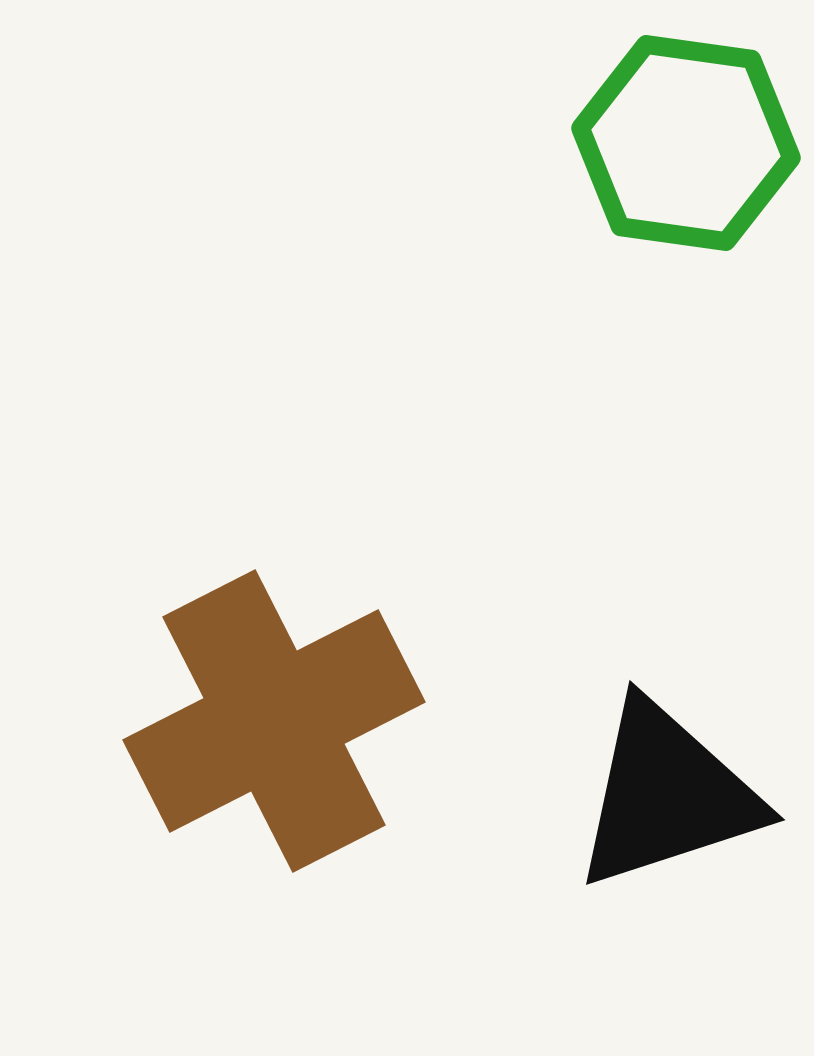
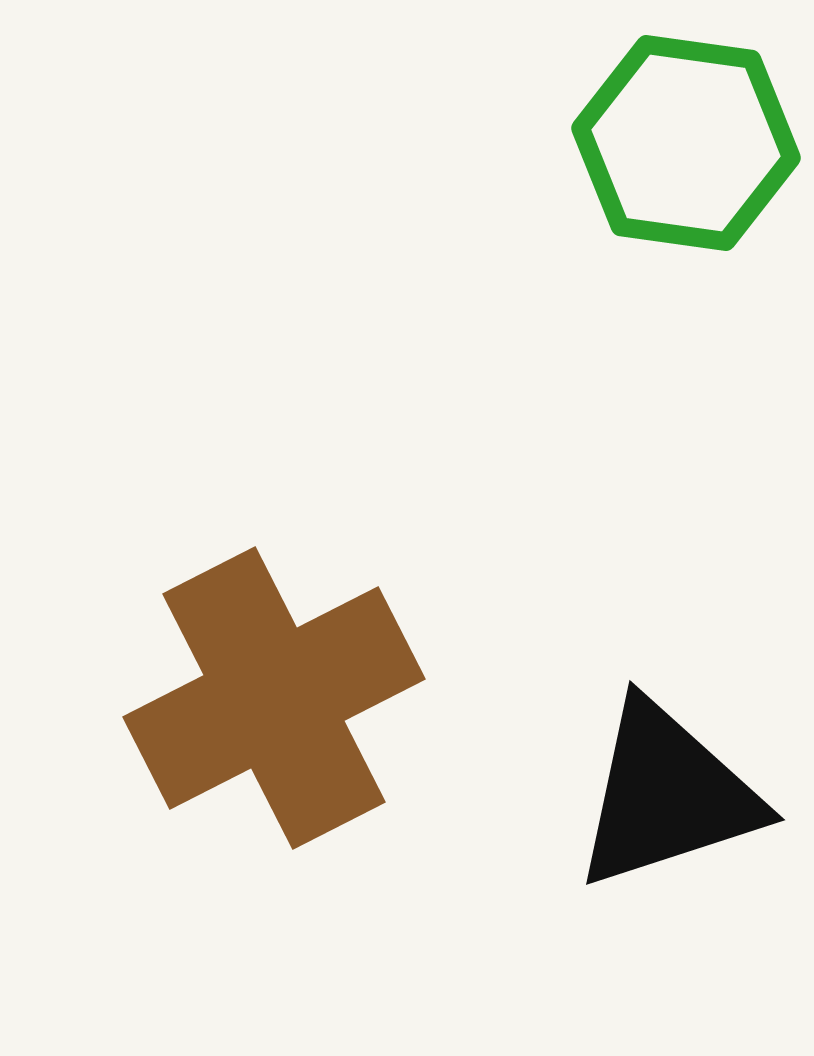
brown cross: moved 23 px up
